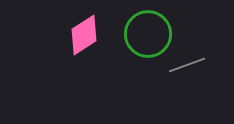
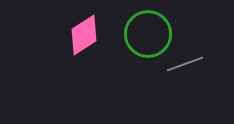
gray line: moved 2 px left, 1 px up
